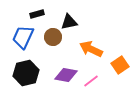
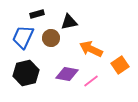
brown circle: moved 2 px left, 1 px down
purple diamond: moved 1 px right, 1 px up
